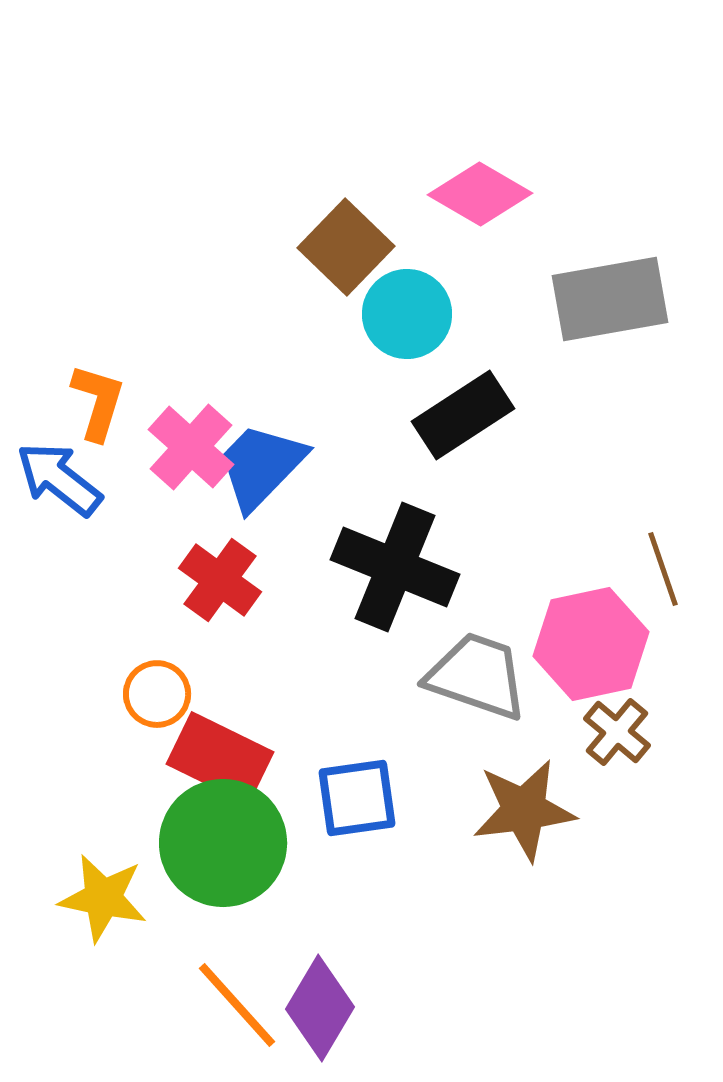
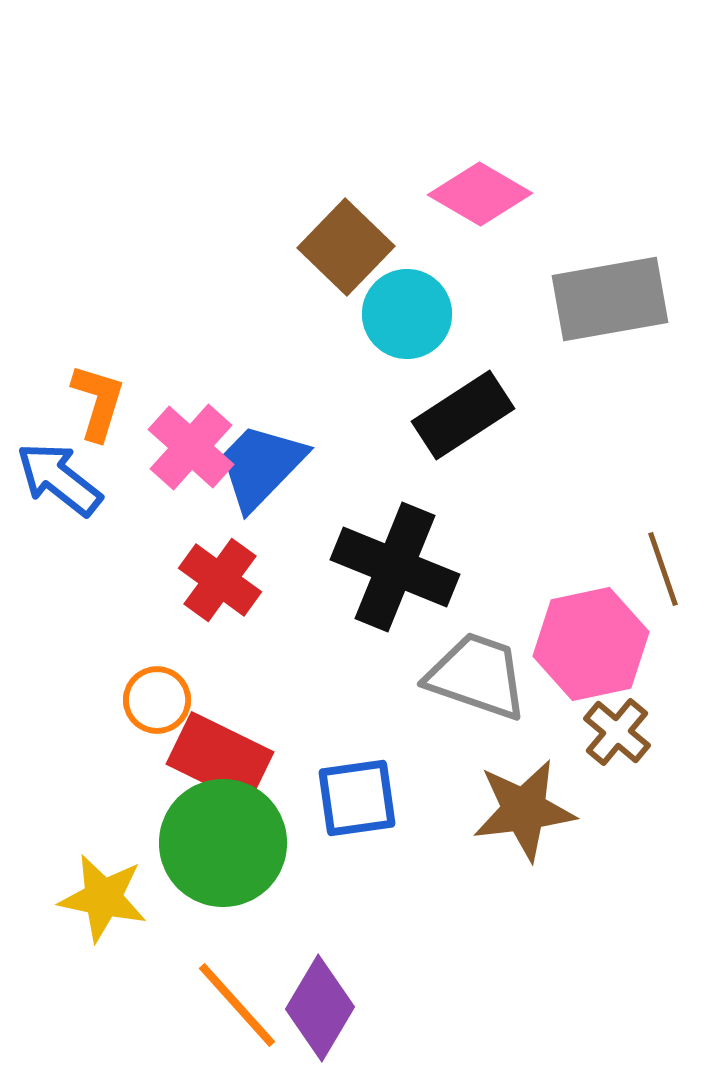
orange circle: moved 6 px down
